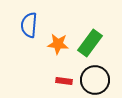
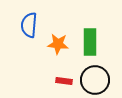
green rectangle: moved 1 px up; rotated 36 degrees counterclockwise
